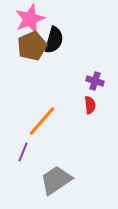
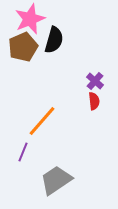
brown pentagon: moved 9 px left, 1 px down
purple cross: rotated 24 degrees clockwise
red semicircle: moved 4 px right, 4 px up
